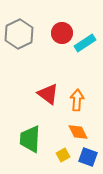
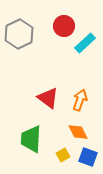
red circle: moved 2 px right, 7 px up
cyan rectangle: rotated 10 degrees counterclockwise
red triangle: moved 4 px down
orange arrow: moved 3 px right; rotated 15 degrees clockwise
green trapezoid: moved 1 px right
